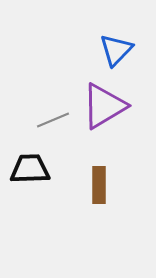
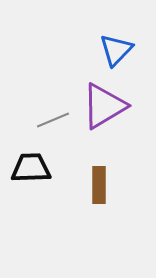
black trapezoid: moved 1 px right, 1 px up
